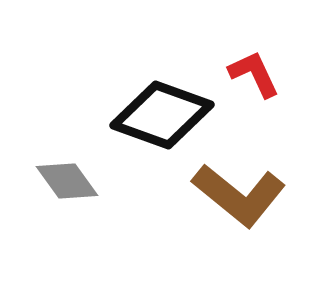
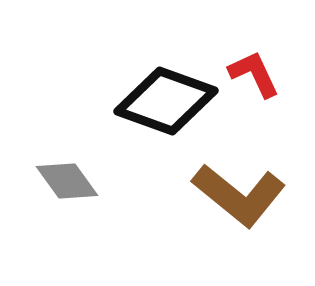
black diamond: moved 4 px right, 14 px up
